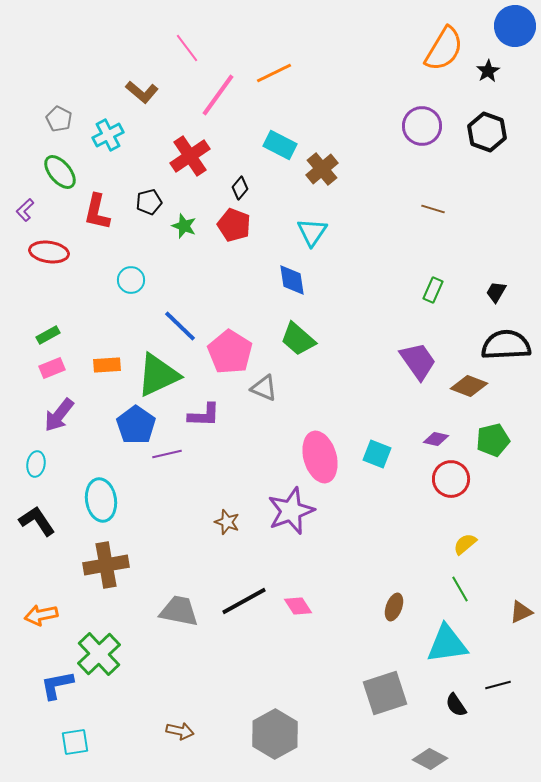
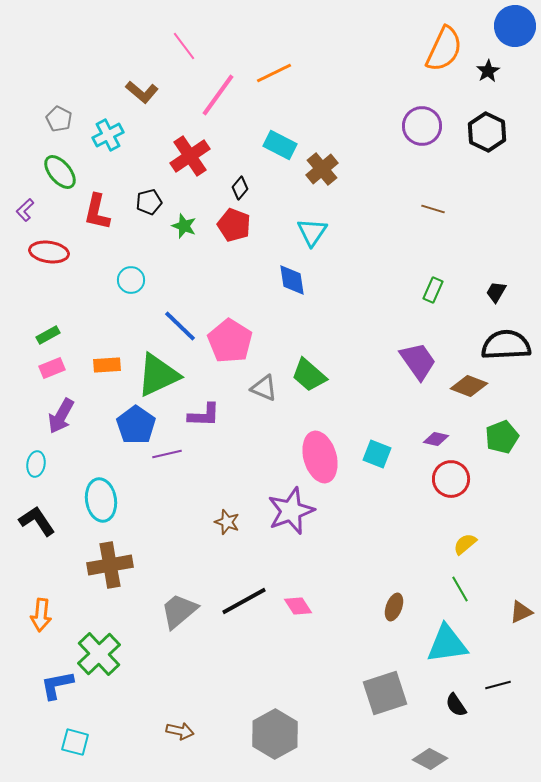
pink line at (187, 48): moved 3 px left, 2 px up
orange semicircle at (444, 49): rotated 6 degrees counterclockwise
black hexagon at (487, 132): rotated 6 degrees clockwise
green trapezoid at (298, 339): moved 11 px right, 36 px down
pink pentagon at (230, 352): moved 11 px up
purple arrow at (59, 415): moved 2 px right, 1 px down; rotated 9 degrees counterclockwise
green pentagon at (493, 440): moved 9 px right, 3 px up; rotated 8 degrees counterclockwise
brown cross at (106, 565): moved 4 px right
gray trapezoid at (179, 611): rotated 51 degrees counterclockwise
orange arrow at (41, 615): rotated 72 degrees counterclockwise
cyan square at (75, 742): rotated 24 degrees clockwise
